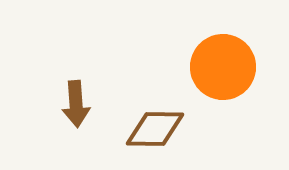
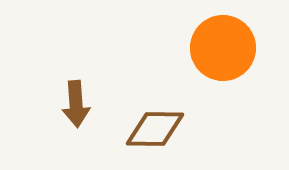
orange circle: moved 19 px up
